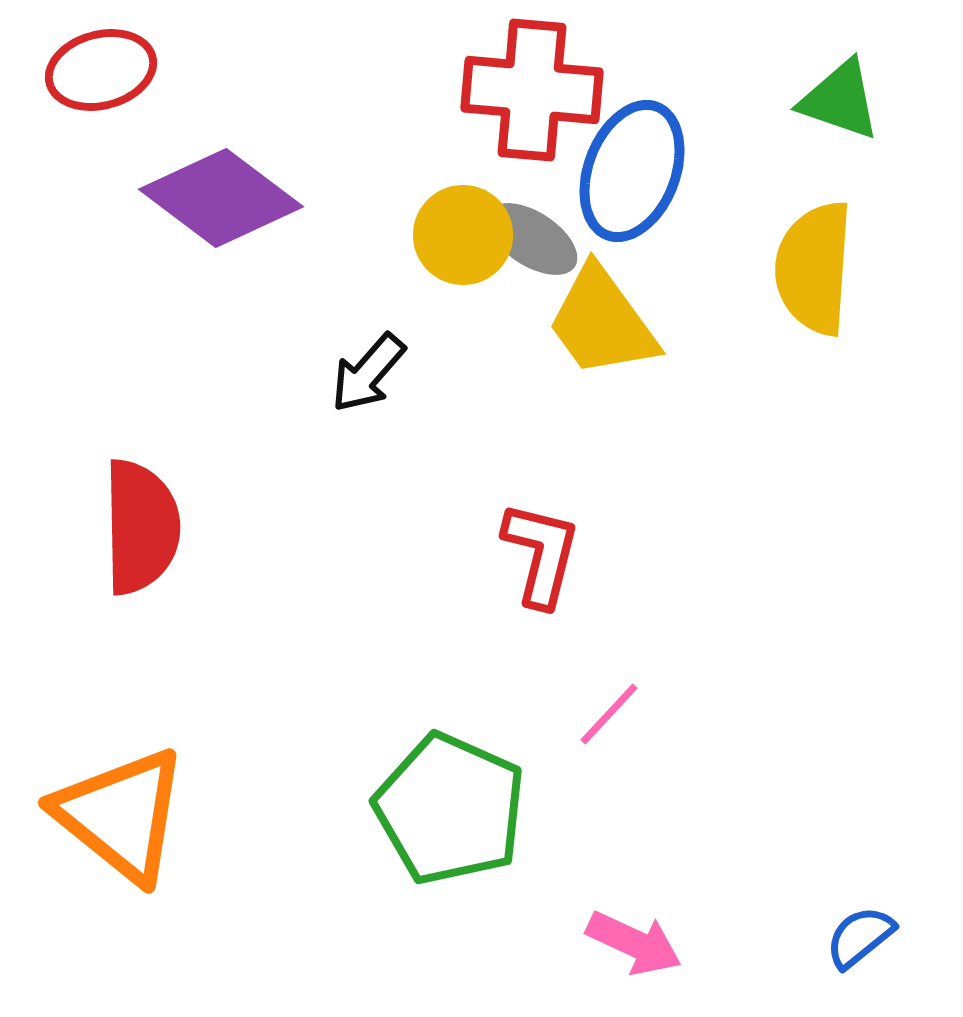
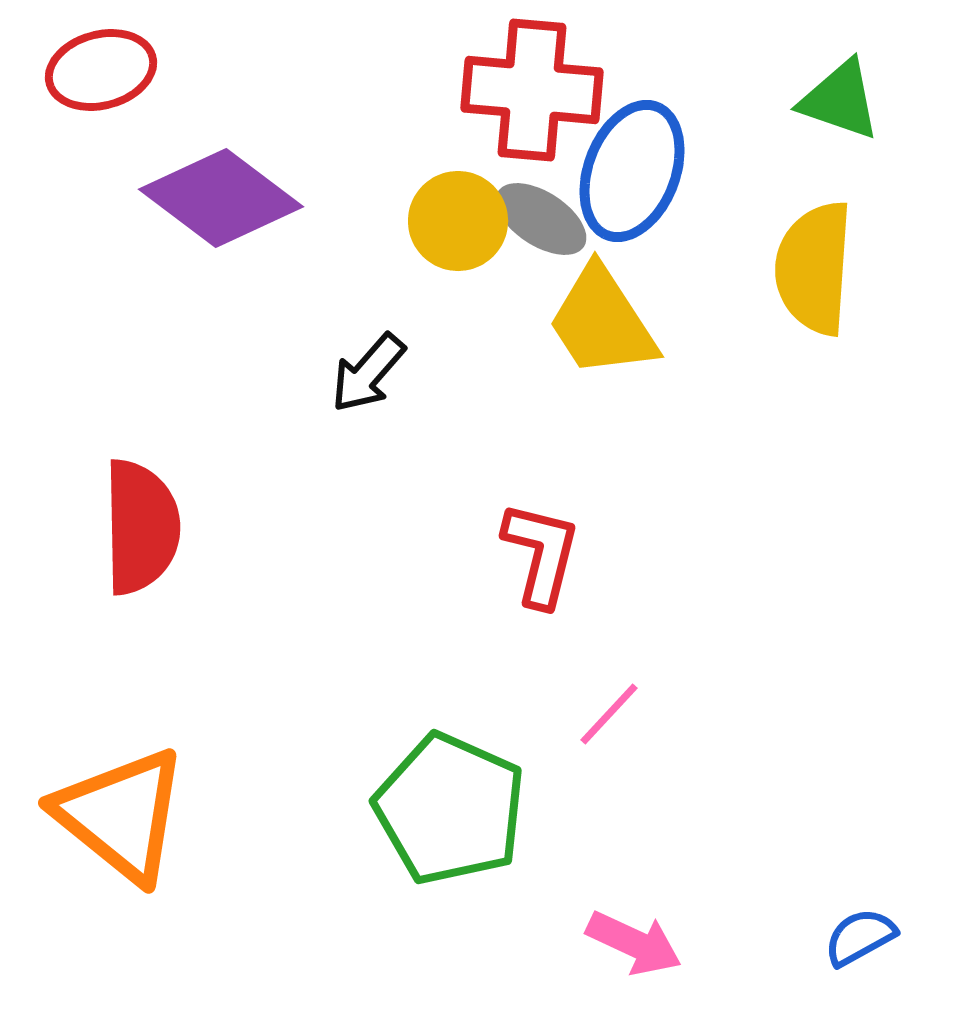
yellow circle: moved 5 px left, 14 px up
gray ellipse: moved 9 px right, 20 px up
yellow trapezoid: rotated 3 degrees clockwise
blue semicircle: rotated 10 degrees clockwise
